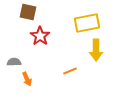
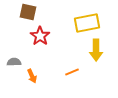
orange line: moved 2 px right, 1 px down
orange arrow: moved 5 px right, 3 px up
